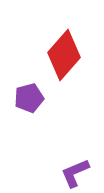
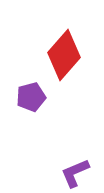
purple pentagon: moved 2 px right, 1 px up
